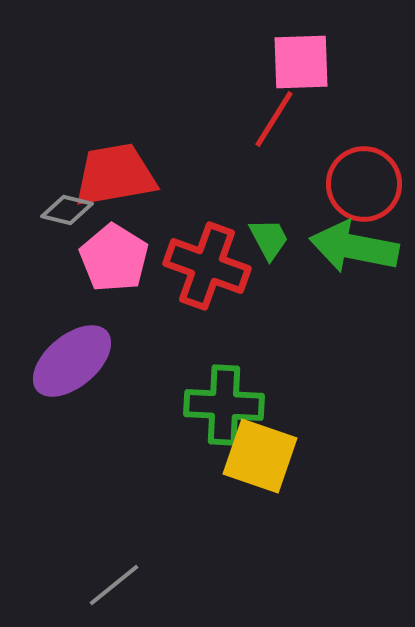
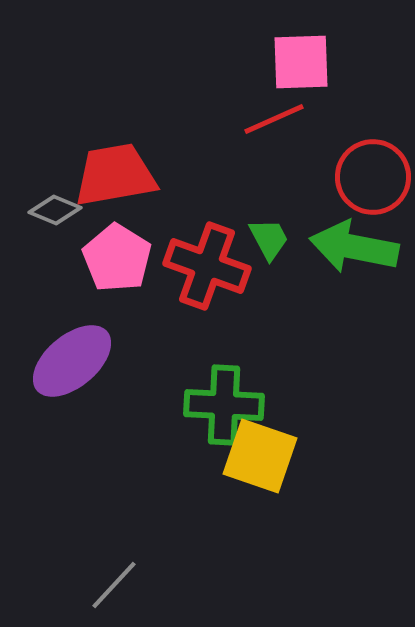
red line: rotated 34 degrees clockwise
red circle: moved 9 px right, 7 px up
gray diamond: moved 12 px left; rotated 9 degrees clockwise
pink pentagon: moved 3 px right
gray line: rotated 8 degrees counterclockwise
